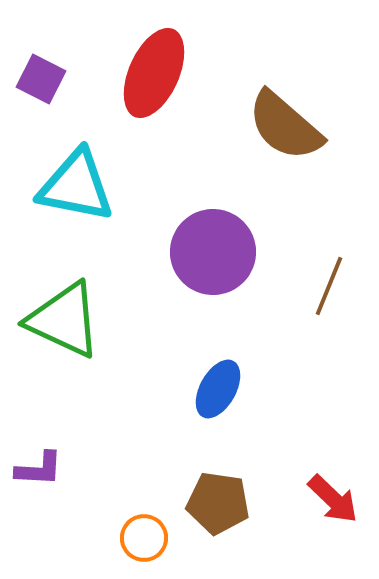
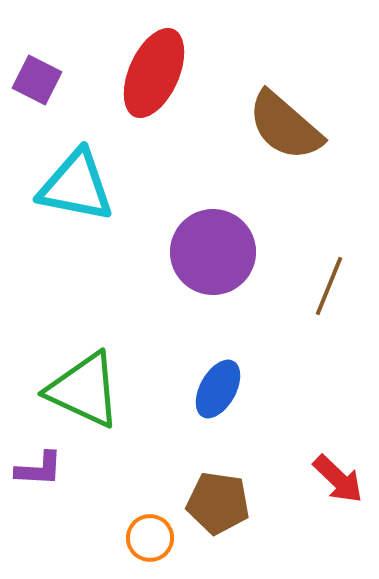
purple square: moved 4 px left, 1 px down
green triangle: moved 20 px right, 70 px down
red arrow: moved 5 px right, 20 px up
orange circle: moved 6 px right
